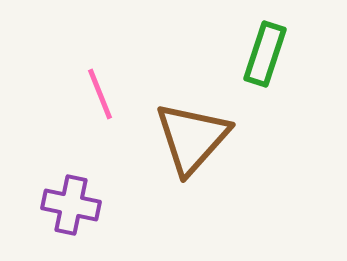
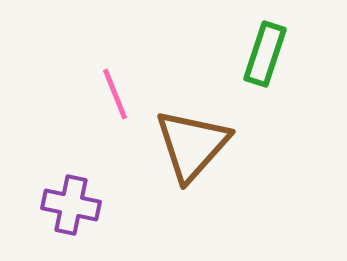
pink line: moved 15 px right
brown triangle: moved 7 px down
